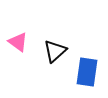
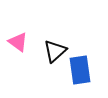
blue rectangle: moved 7 px left, 2 px up; rotated 16 degrees counterclockwise
